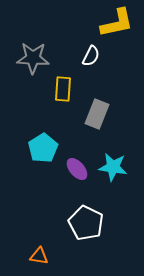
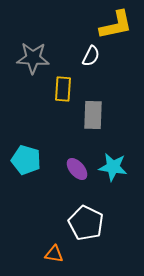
yellow L-shape: moved 1 px left, 2 px down
gray rectangle: moved 4 px left, 1 px down; rotated 20 degrees counterclockwise
cyan pentagon: moved 17 px left, 12 px down; rotated 24 degrees counterclockwise
orange triangle: moved 15 px right, 2 px up
